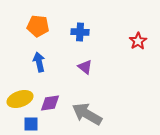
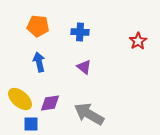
purple triangle: moved 1 px left
yellow ellipse: rotated 60 degrees clockwise
gray arrow: moved 2 px right
